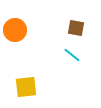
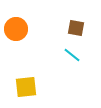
orange circle: moved 1 px right, 1 px up
